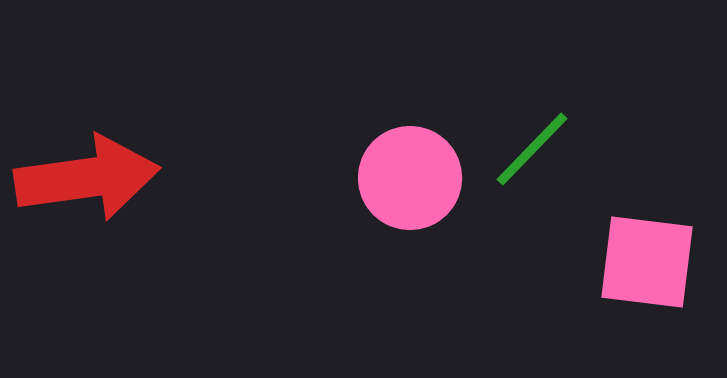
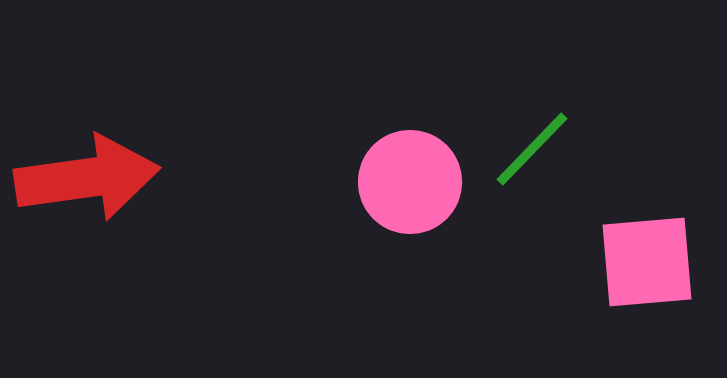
pink circle: moved 4 px down
pink square: rotated 12 degrees counterclockwise
